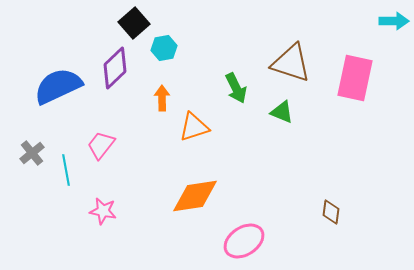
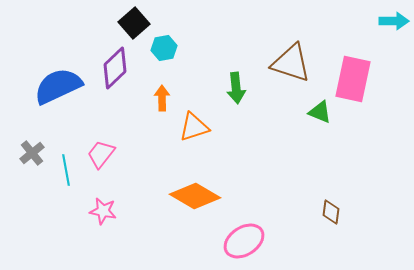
pink rectangle: moved 2 px left, 1 px down
green arrow: rotated 20 degrees clockwise
green triangle: moved 38 px right
pink trapezoid: moved 9 px down
orange diamond: rotated 39 degrees clockwise
